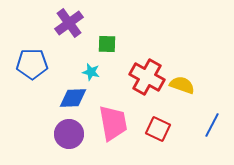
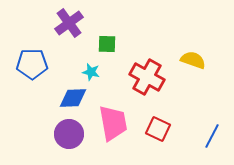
yellow semicircle: moved 11 px right, 25 px up
blue line: moved 11 px down
